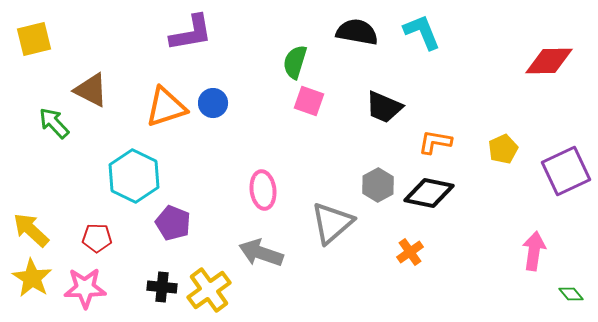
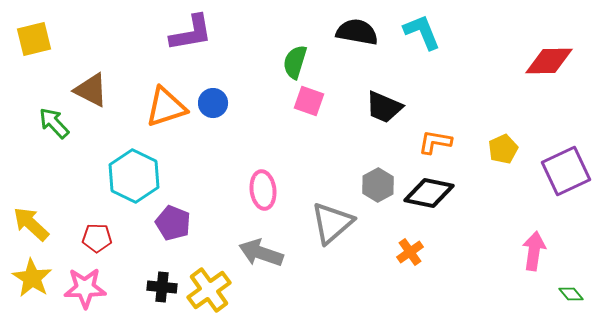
yellow arrow: moved 6 px up
